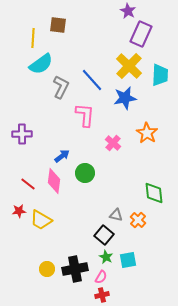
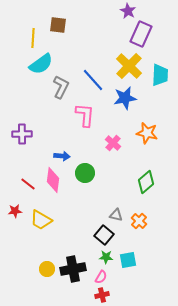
blue line: moved 1 px right
orange star: rotated 20 degrees counterclockwise
blue arrow: rotated 42 degrees clockwise
pink diamond: moved 1 px left, 1 px up
green diamond: moved 8 px left, 11 px up; rotated 55 degrees clockwise
red star: moved 4 px left
orange cross: moved 1 px right, 1 px down
green star: rotated 24 degrees counterclockwise
black cross: moved 2 px left
